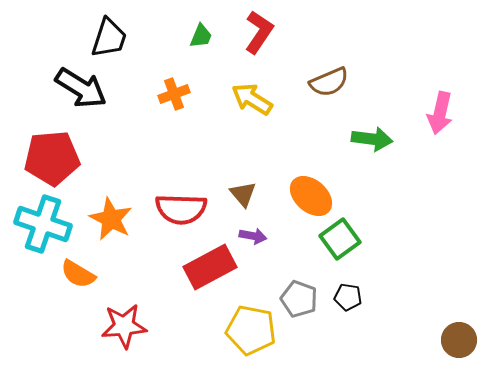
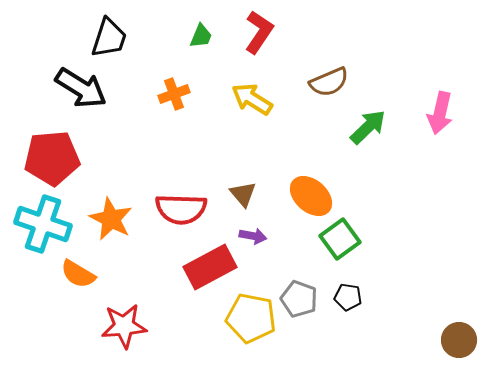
green arrow: moved 4 px left, 12 px up; rotated 51 degrees counterclockwise
yellow pentagon: moved 12 px up
